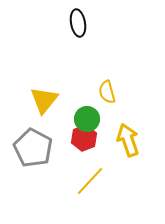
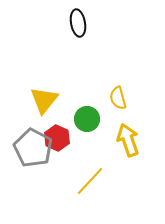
yellow semicircle: moved 11 px right, 6 px down
red hexagon: moved 27 px left; rotated 15 degrees counterclockwise
